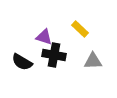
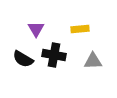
yellow rectangle: rotated 48 degrees counterclockwise
purple triangle: moved 8 px left, 8 px up; rotated 42 degrees clockwise
black semicircle: moved 1 px right, 3 px up
